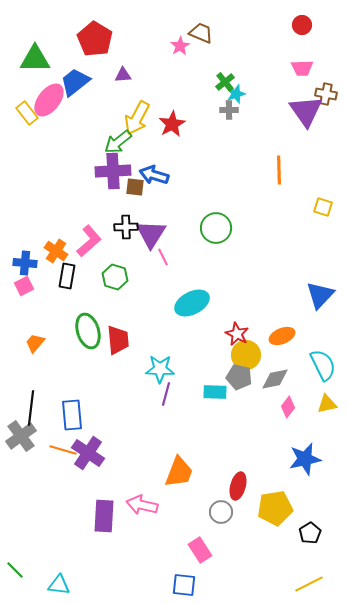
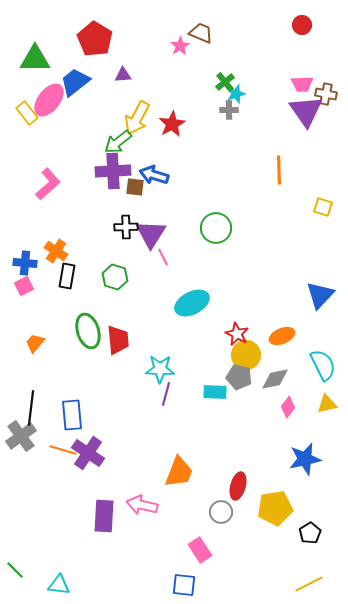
pink trapezoid at (302, 68): moved 16 px down
pink L-shape at (89, 241): moved 41 px left, 57 px up
